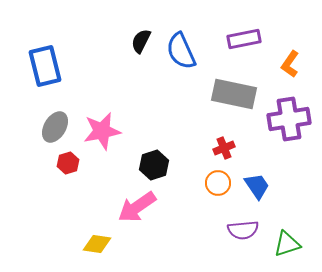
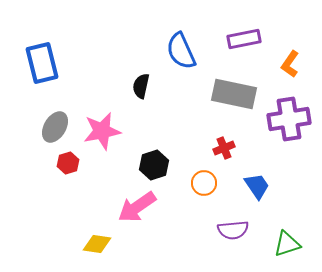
black semicircle: moved 45 px down; rotated 15 degrees counterclockwise
blue rectangle: moved 3 px left, 3 px up
orange circle: moved 14 px left
purple semicircle: moved 10 px left
